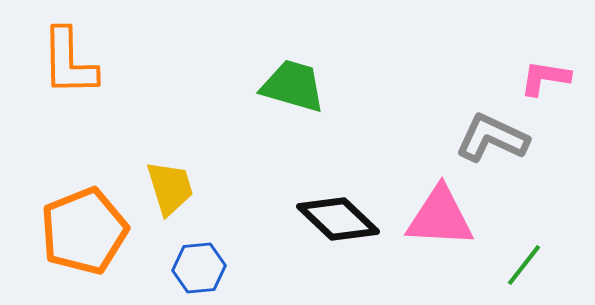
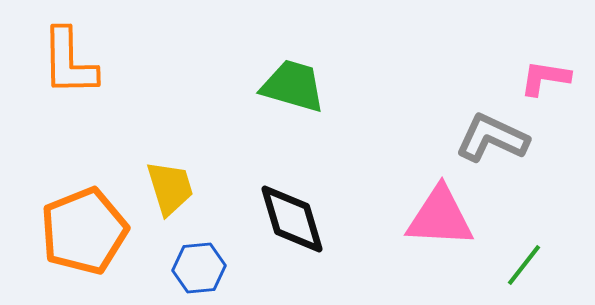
black diamond: moved 46 px left; rotated 30 degrees clockwise
